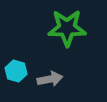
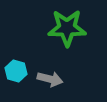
gray arrow: rotated 25 degrees clockwise
